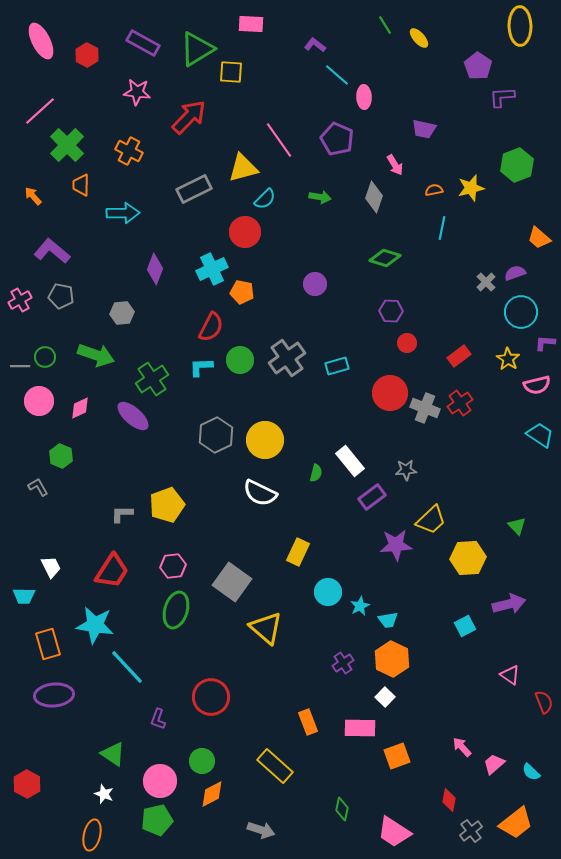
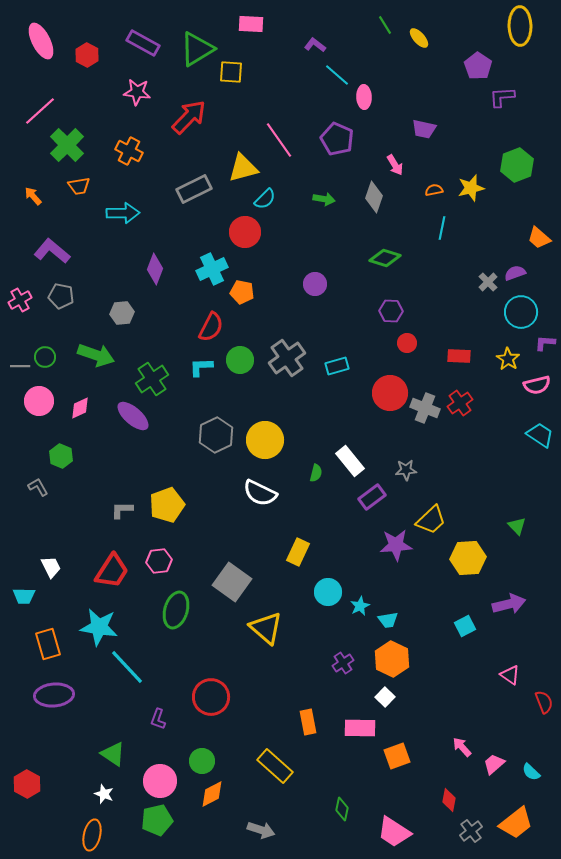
orange trapezoid at (81, 185): moved 2 px left, 1 px down; rotated 100 degrees counterclockwise
green arrow at (320, 197): moved 4 px right, 2 px down
gray cross at (486, 282): moved 2 px right
red rectangle at (459, 356): rotated 40 degrees clockwise
gray L-shape at (122, 514): moved 4 px up
pink hexagon at (173, 566): moved 14 px left, 5 px up
cyan star at (95, 625): moved 4 px right, 2 px down
orange rectangle at (308, 722): rotated 10 degrees clockwise
